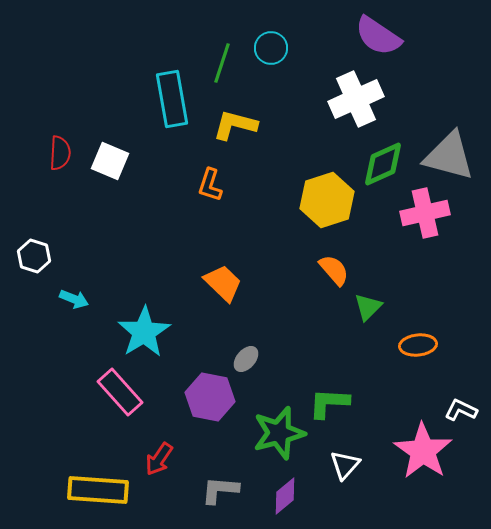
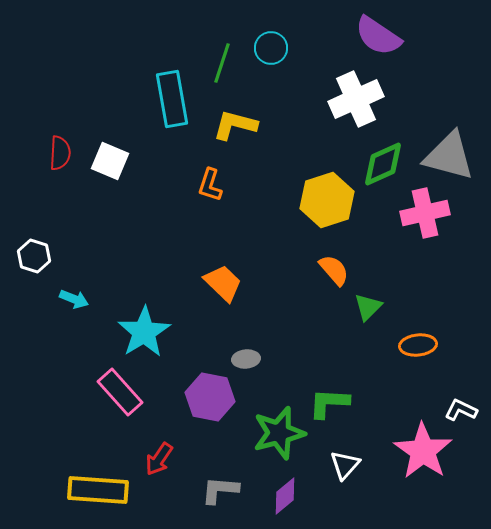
gray ellipse: rotated 44 degrees clockwise
